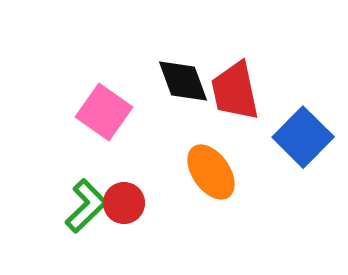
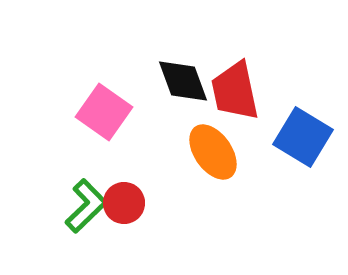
blue square: rotated 14 degrees counterclockwise
orange ellipse: moved 2 px right, 20 px up
